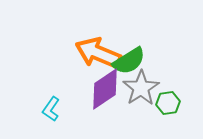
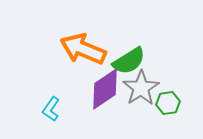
orange arrow: moved 15 px left, 4 px up
